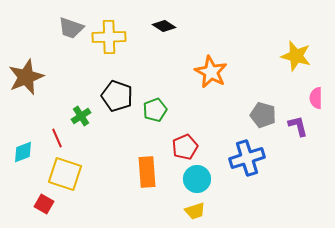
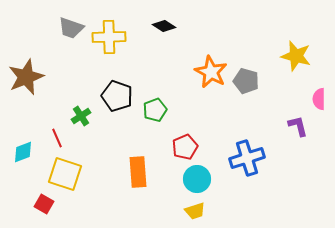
pink semicircle: moved 3 px right, 1 px down
gray pentagon: moved 17 px left, 34 px up
orange rectangle: moved 9 px left
